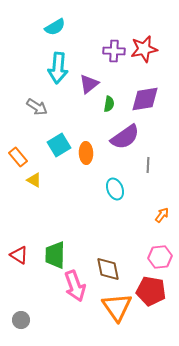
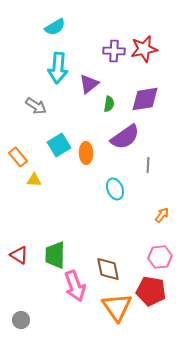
gray arrow: moved 1 px left, 1 px up
yellow triangle: rotated 28 degrees counterclockwise
